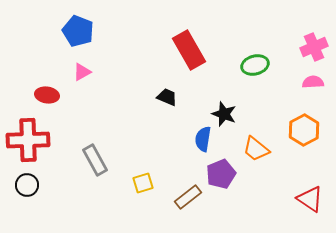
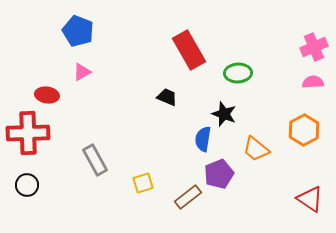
green ellipse: moved 17 px left, 8 px down; rotated 12 degrees clockwise
red cross: moved 7 px up
purple pentagon: moved 2 px left
